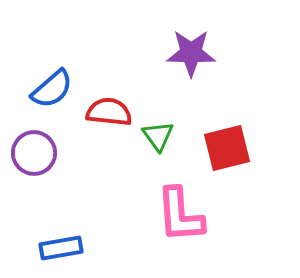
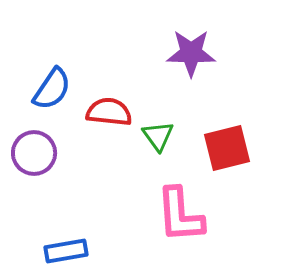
blue semicircle: rotated 15 degrees counterclockwise
blue rectangle: moved 5 px right, 3 px down
